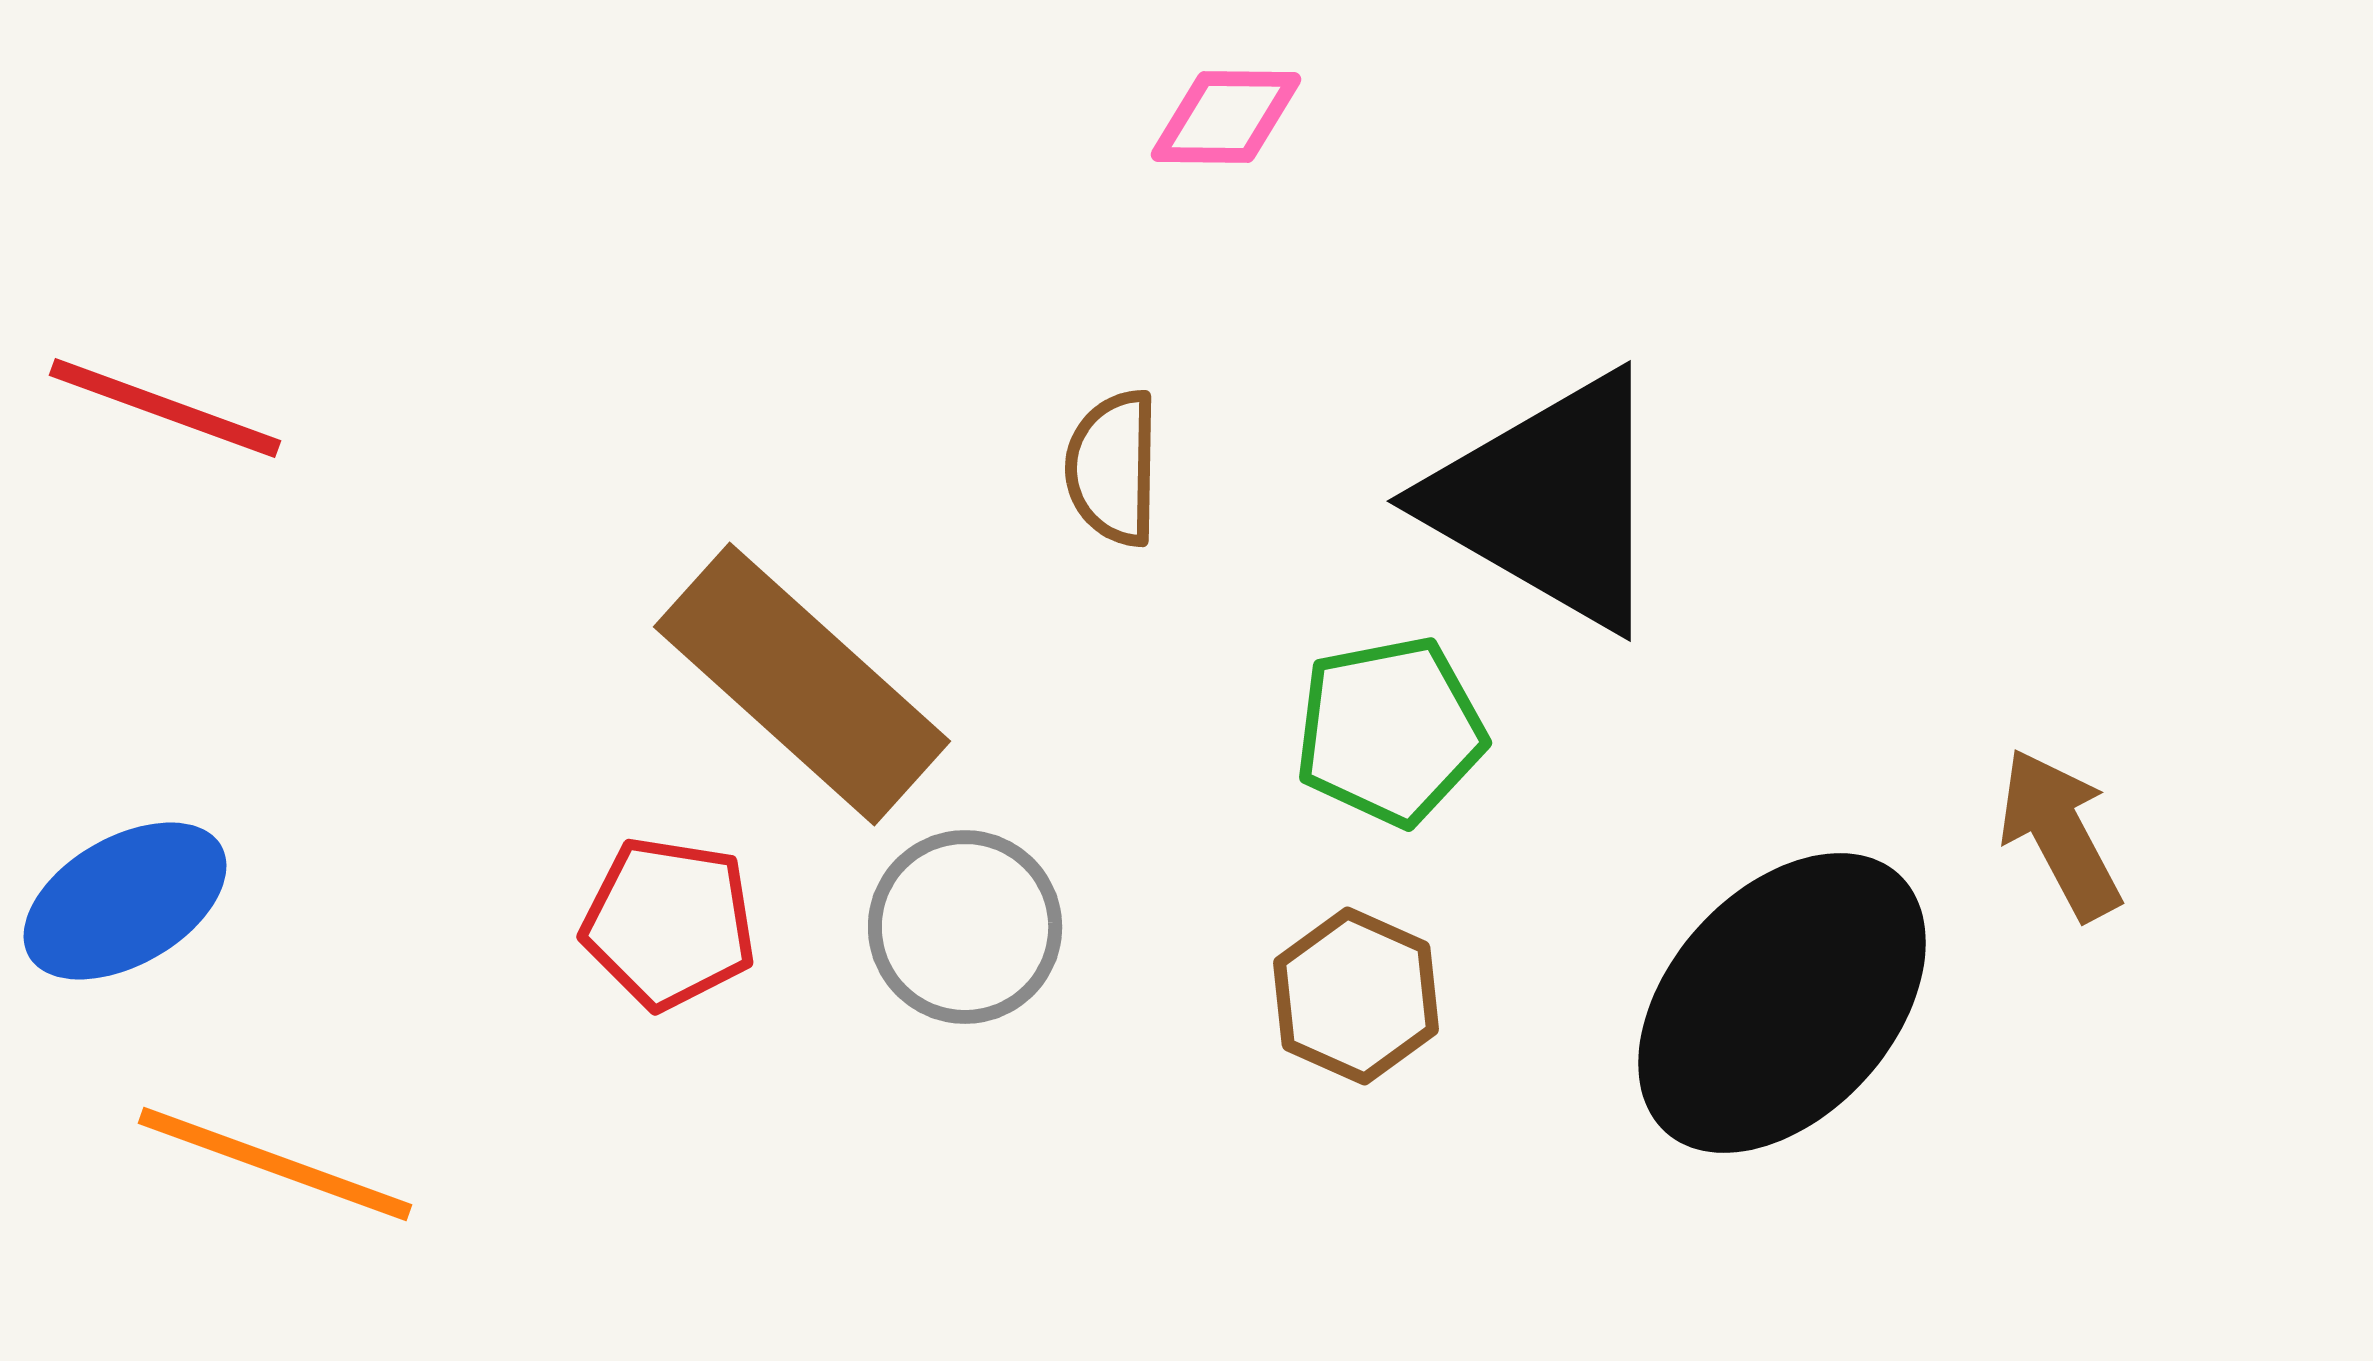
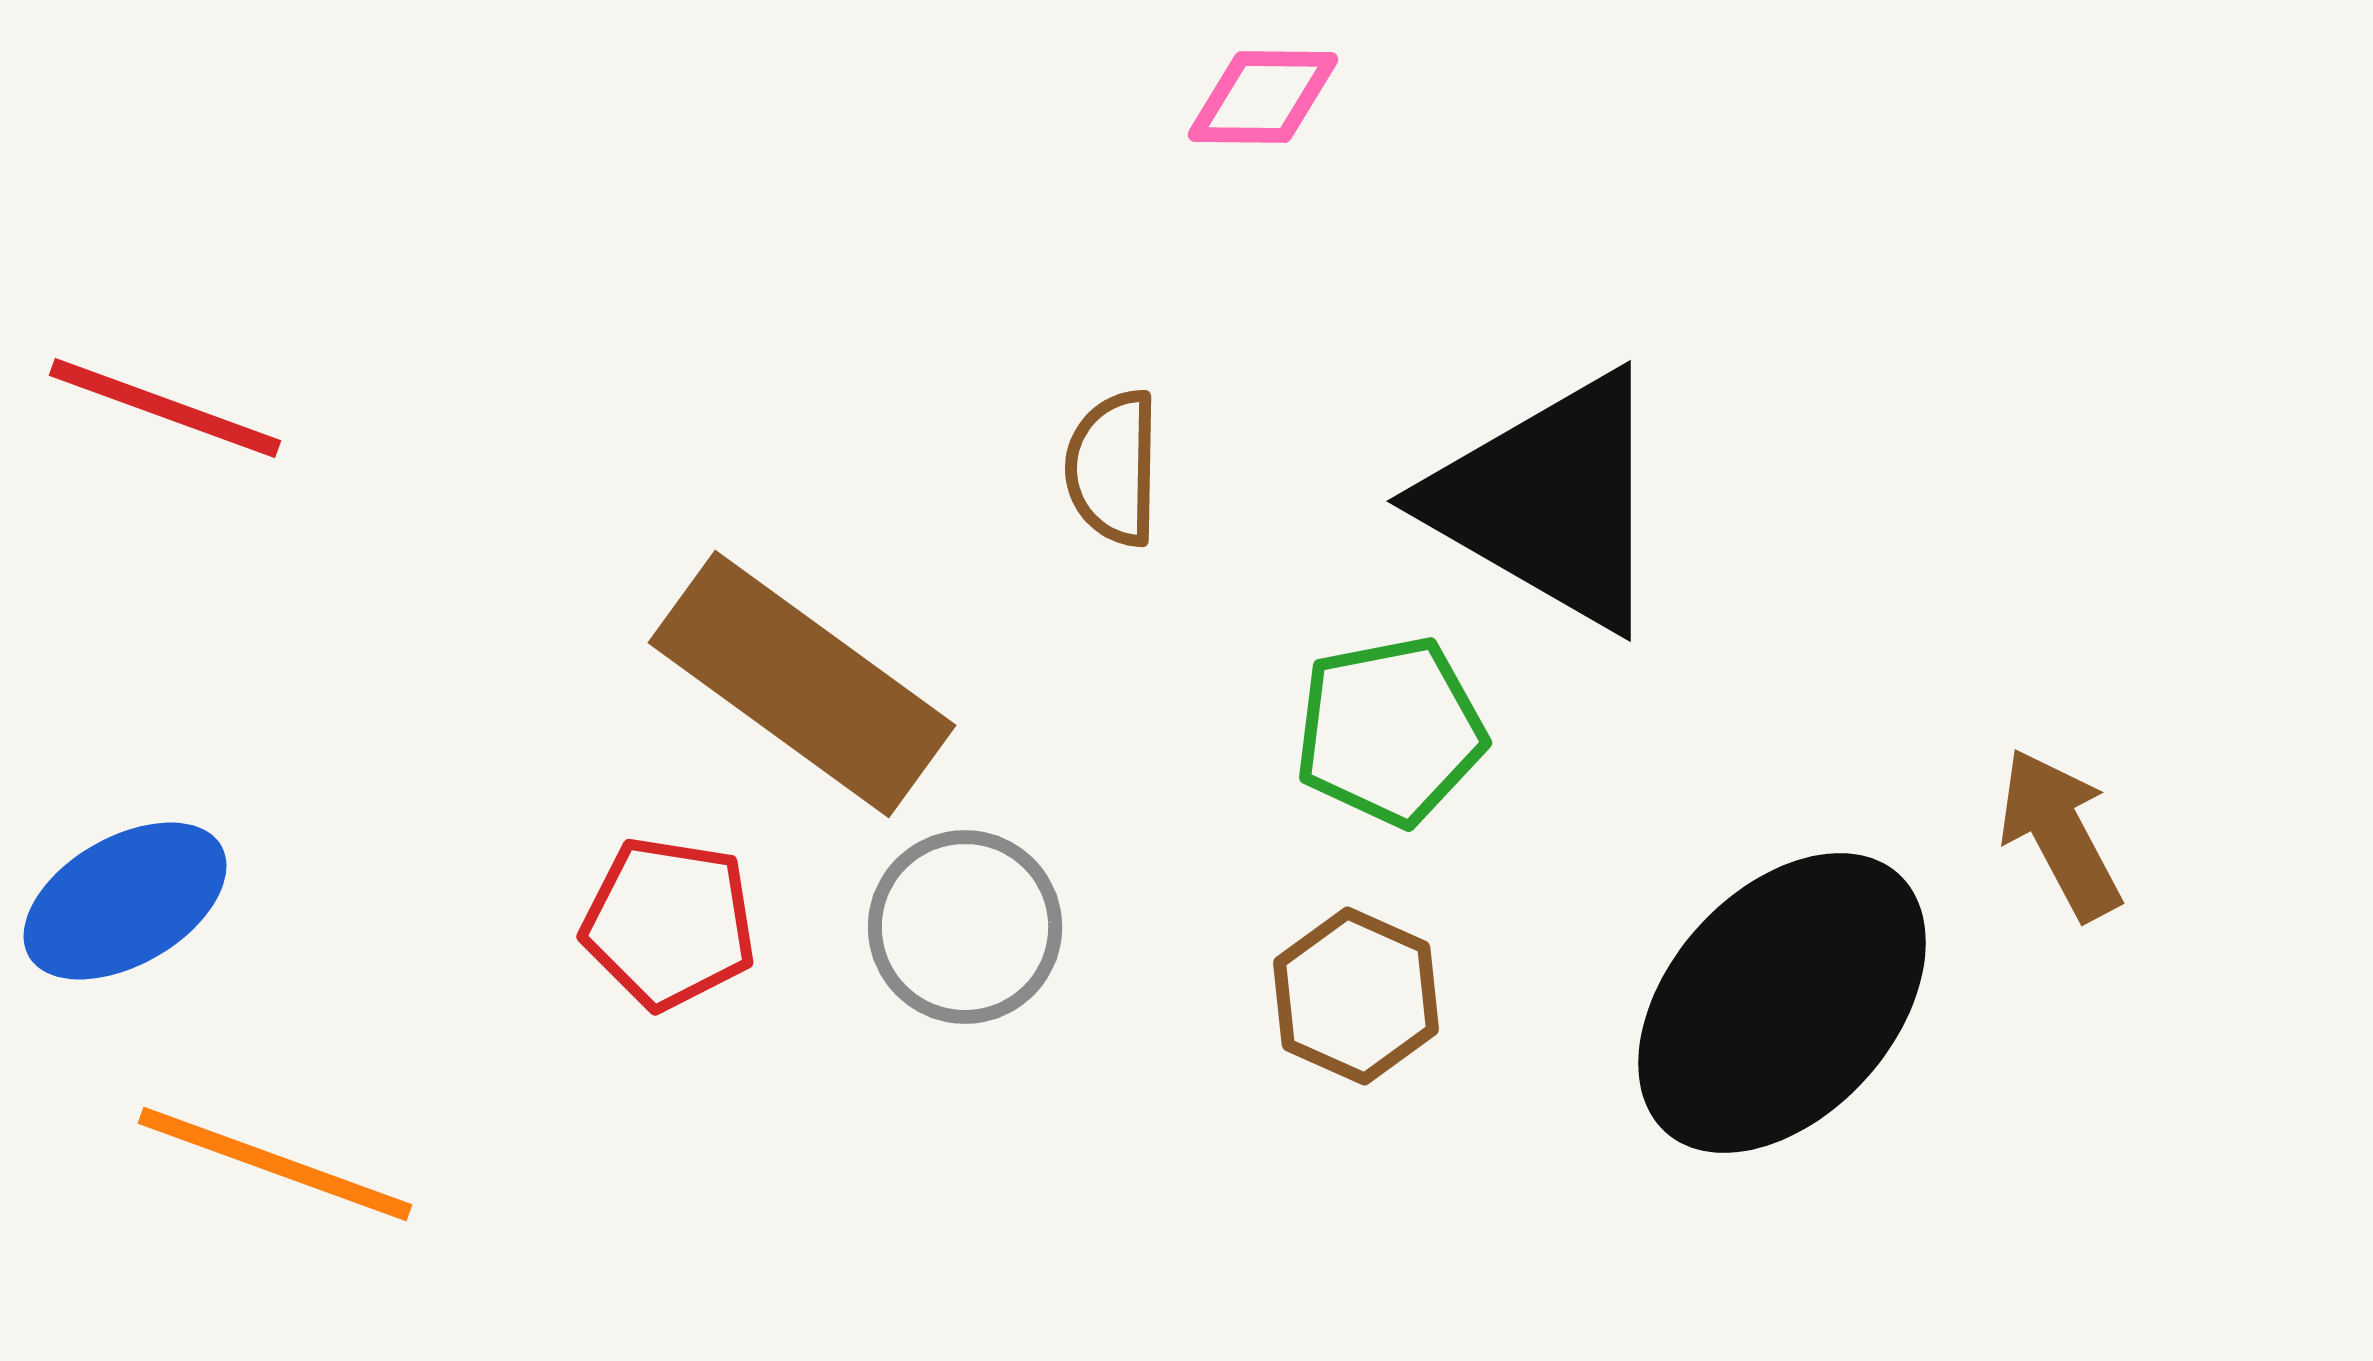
pink diamond: moved 37 px right, 20 px up
brown rectangle: rotated 6 degrees counterclockwise
